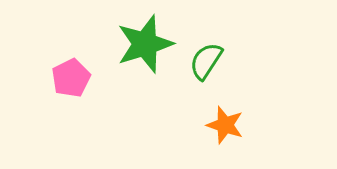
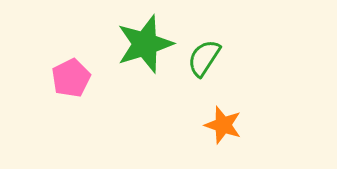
green semicircle: moved 2 px left, 3 px up
orange star: moved 2 px left
